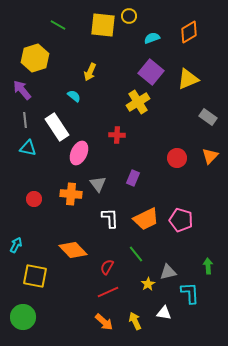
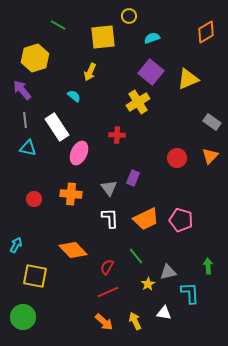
yellow square at (103, 25): moved 12 px down; rotated 12 degrees counterclockwise
orange diamond at (189, 32): moved 17 px right
gray rectangle at (208, 117): moved 4 px right, 5 px down
gray triangle at (98, 184): moved 11 px right, 4 px down
green line at (136, 254): moved 2 px down
